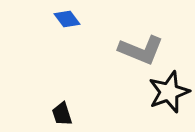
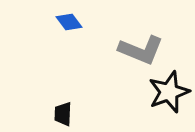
blue diamond: moved 2 px right, 3 px down
black trapezoid: moved 1 px right; rotated 20 degrees clockwise
